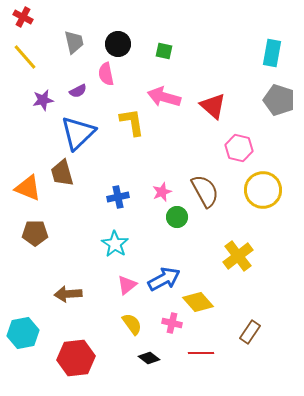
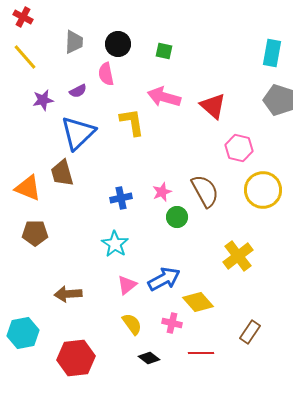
gray trapezoid: rotated 15 degrees clockwise
blue cross: moved 3 px right, 1 px down
